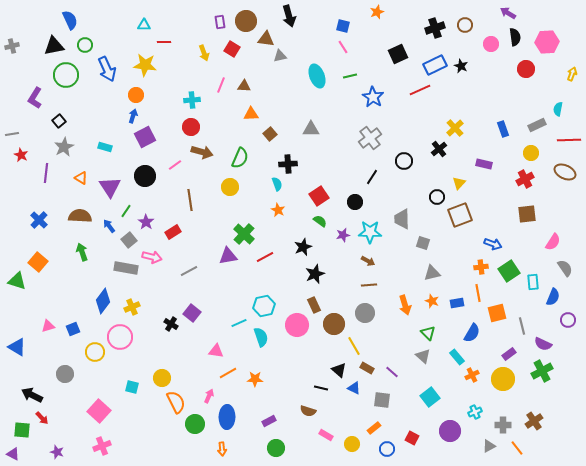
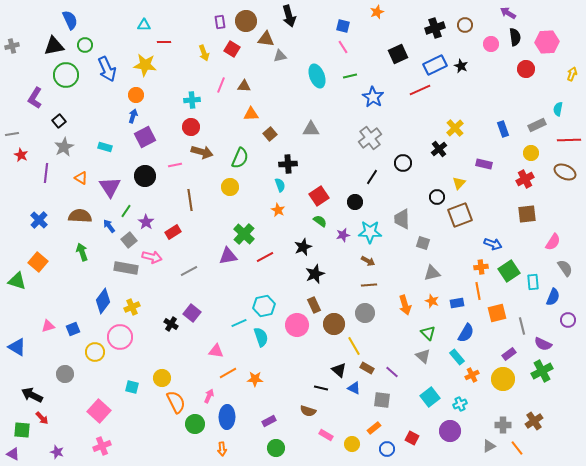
black circle at (404, 161): moved 1 px left, 2 px down
pink line at (175, 165): rotated 24 degrees clockwise
cyan semicircle at (277, 184): moved 3 px right, 1 px down
orange line at (478, 293): moved 2 px up
blue semicircle at (472, 333): moved 6 px left
cyan cross at (475, 412): moved 15 px left, 8 px up
